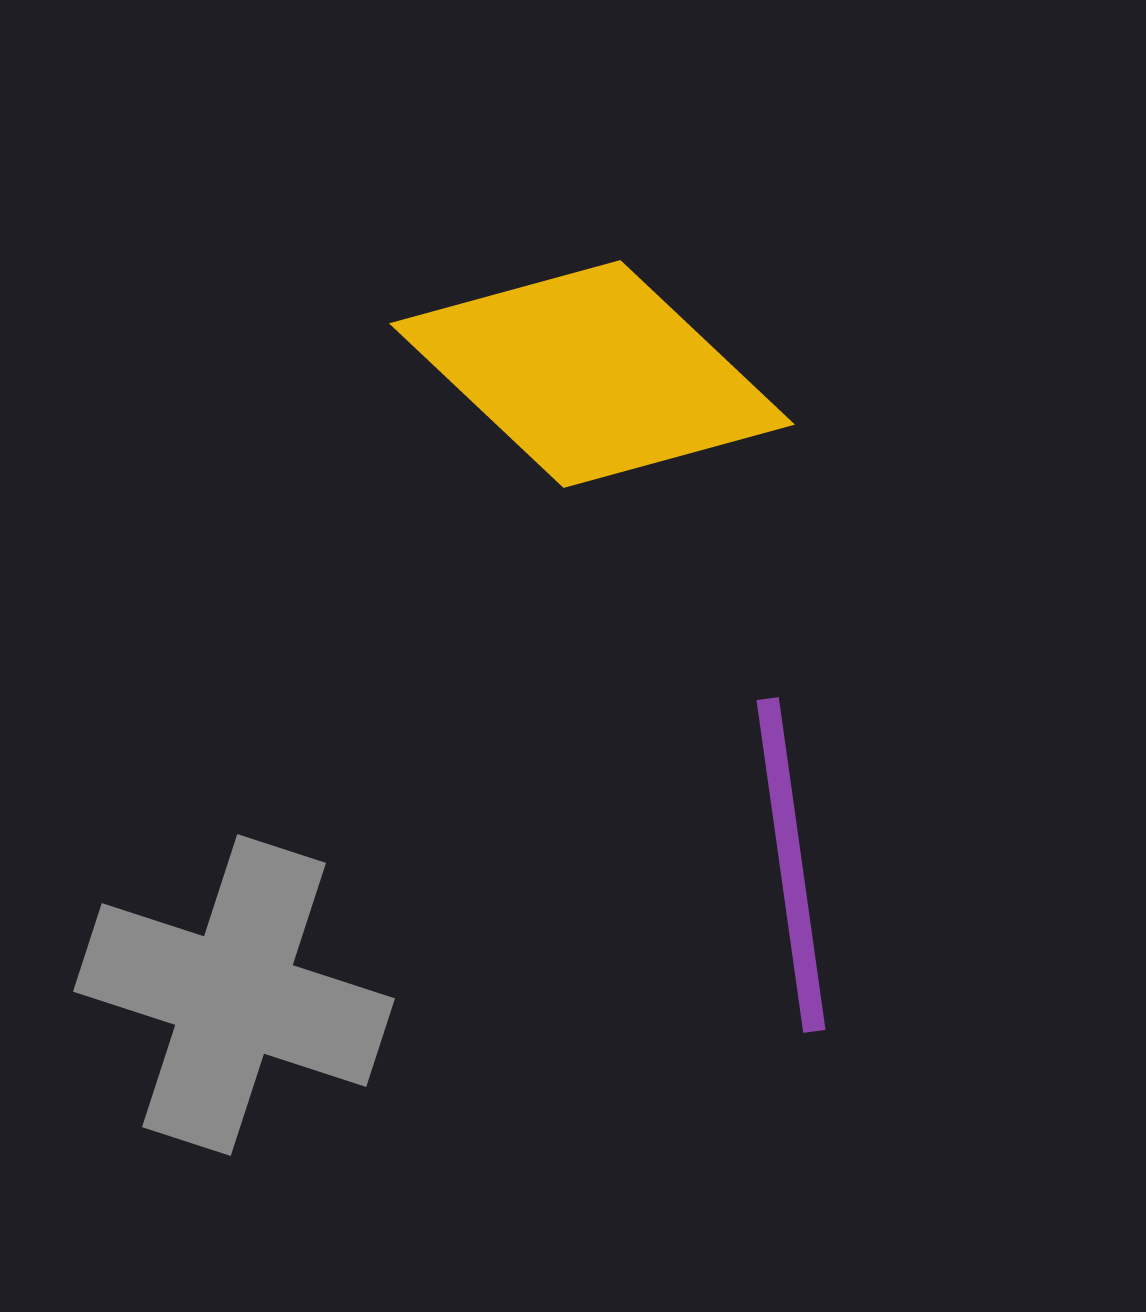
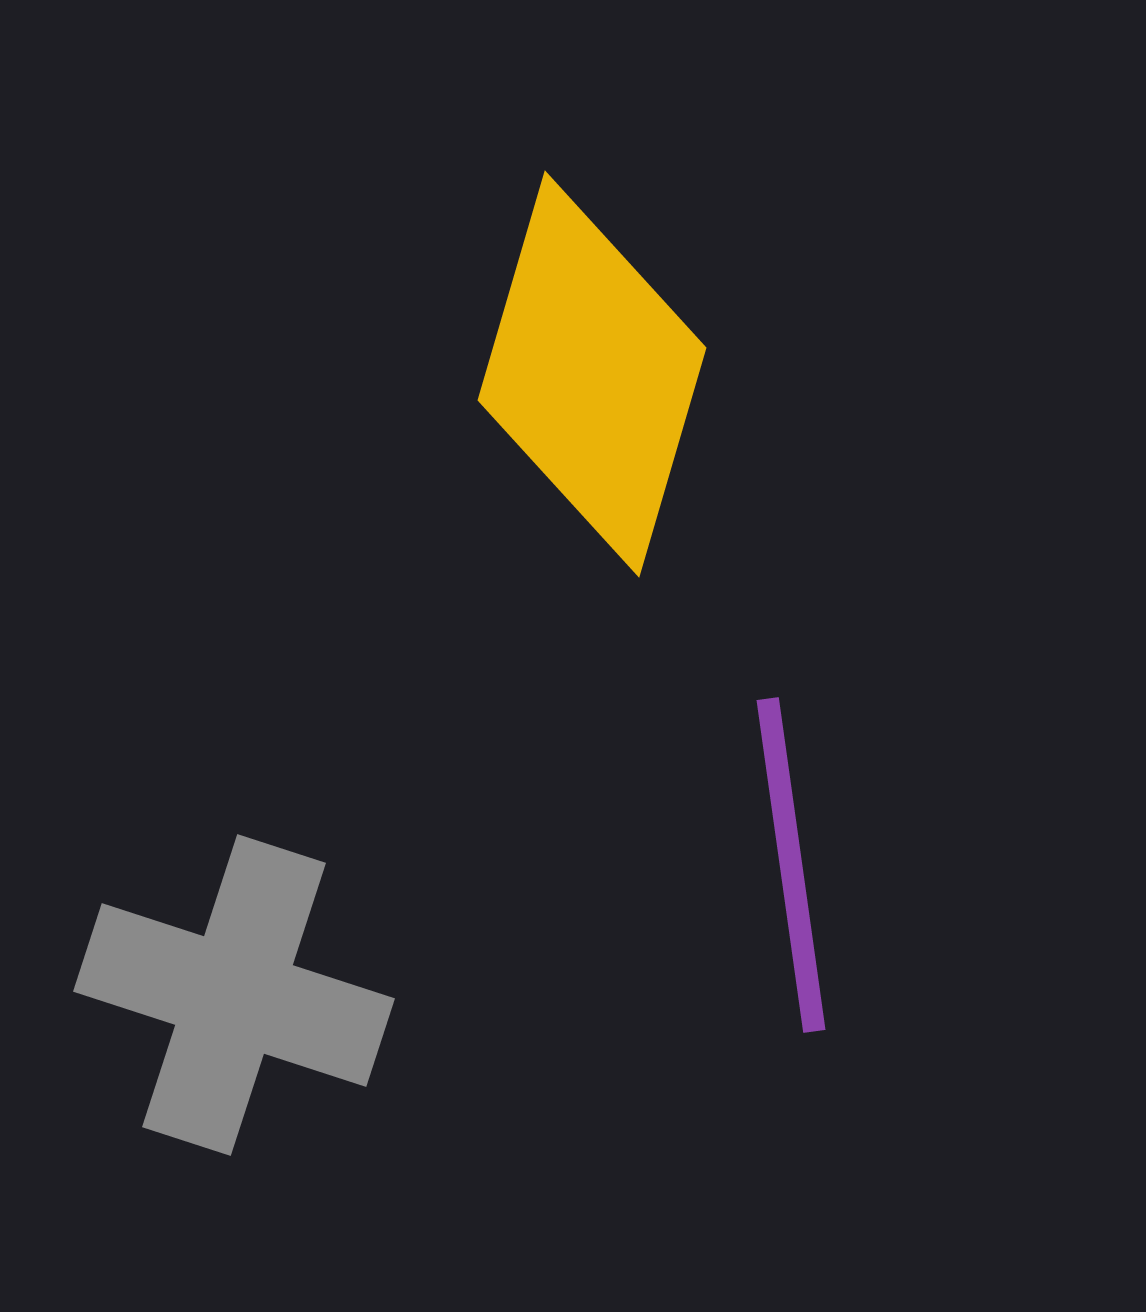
yellow diamond: rotated 63 degrees clockwise
